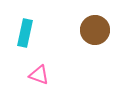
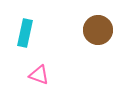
brown circle: moved 3 px right
